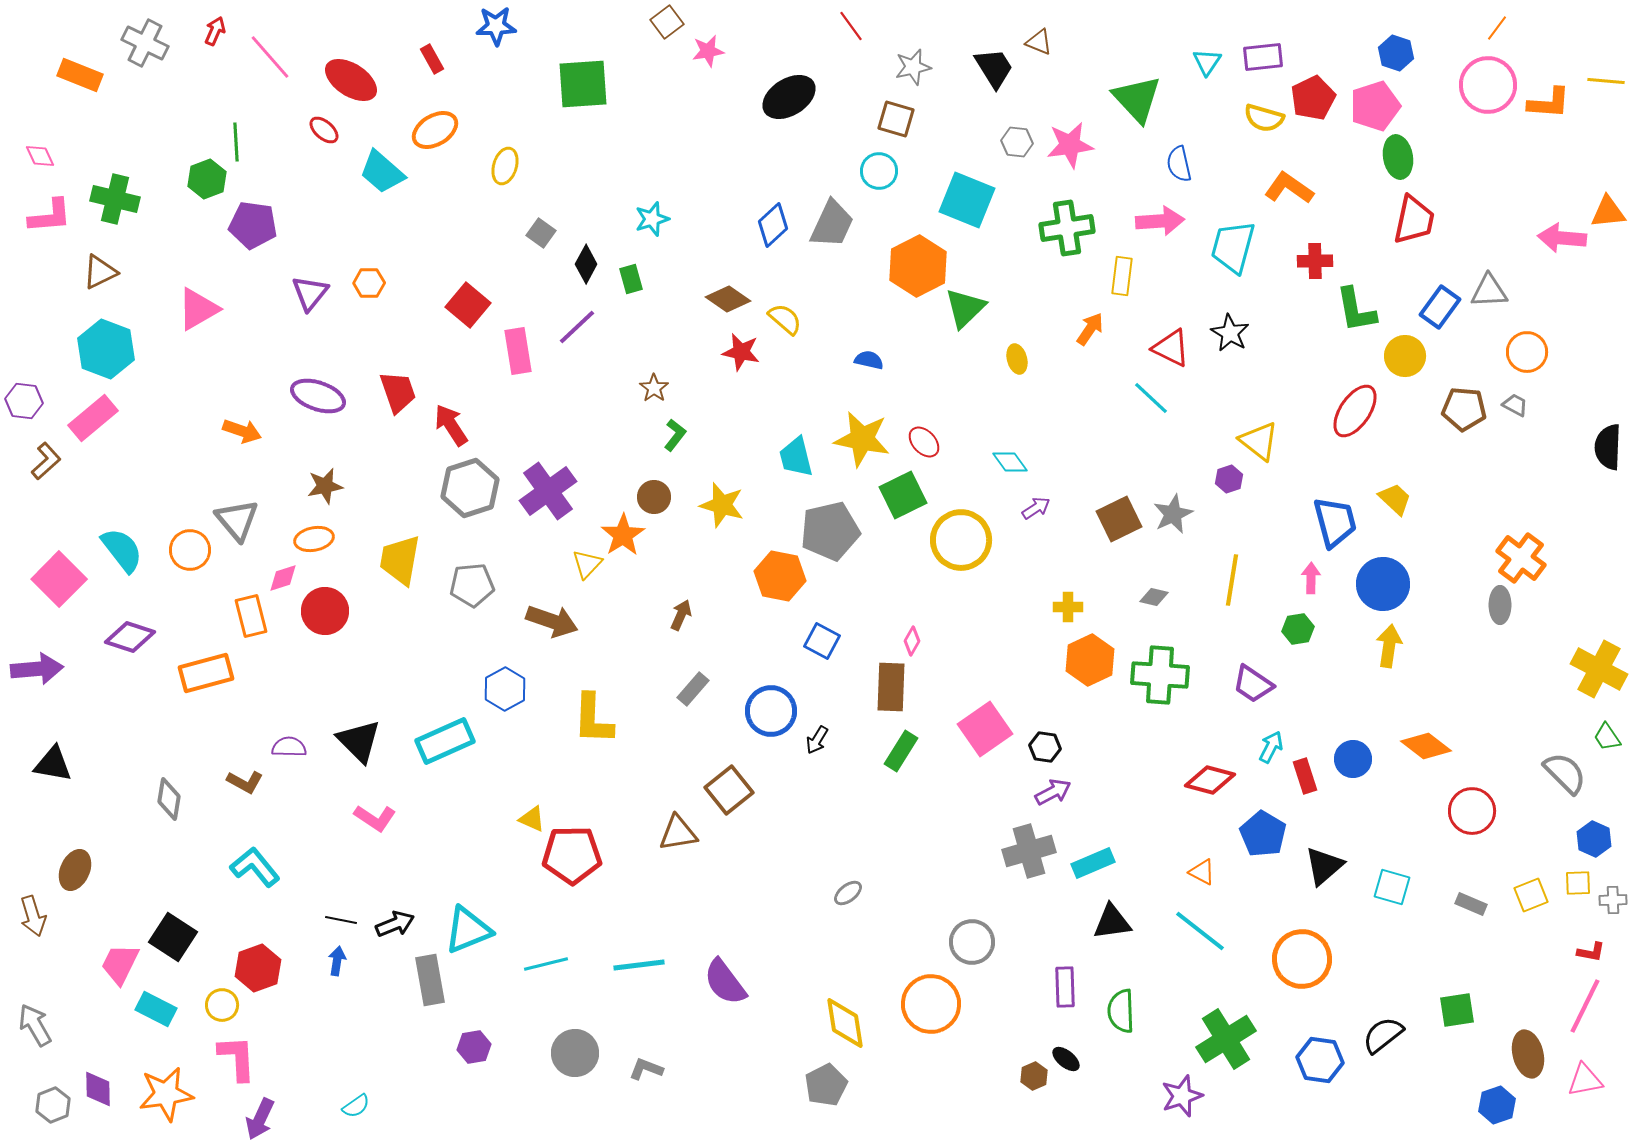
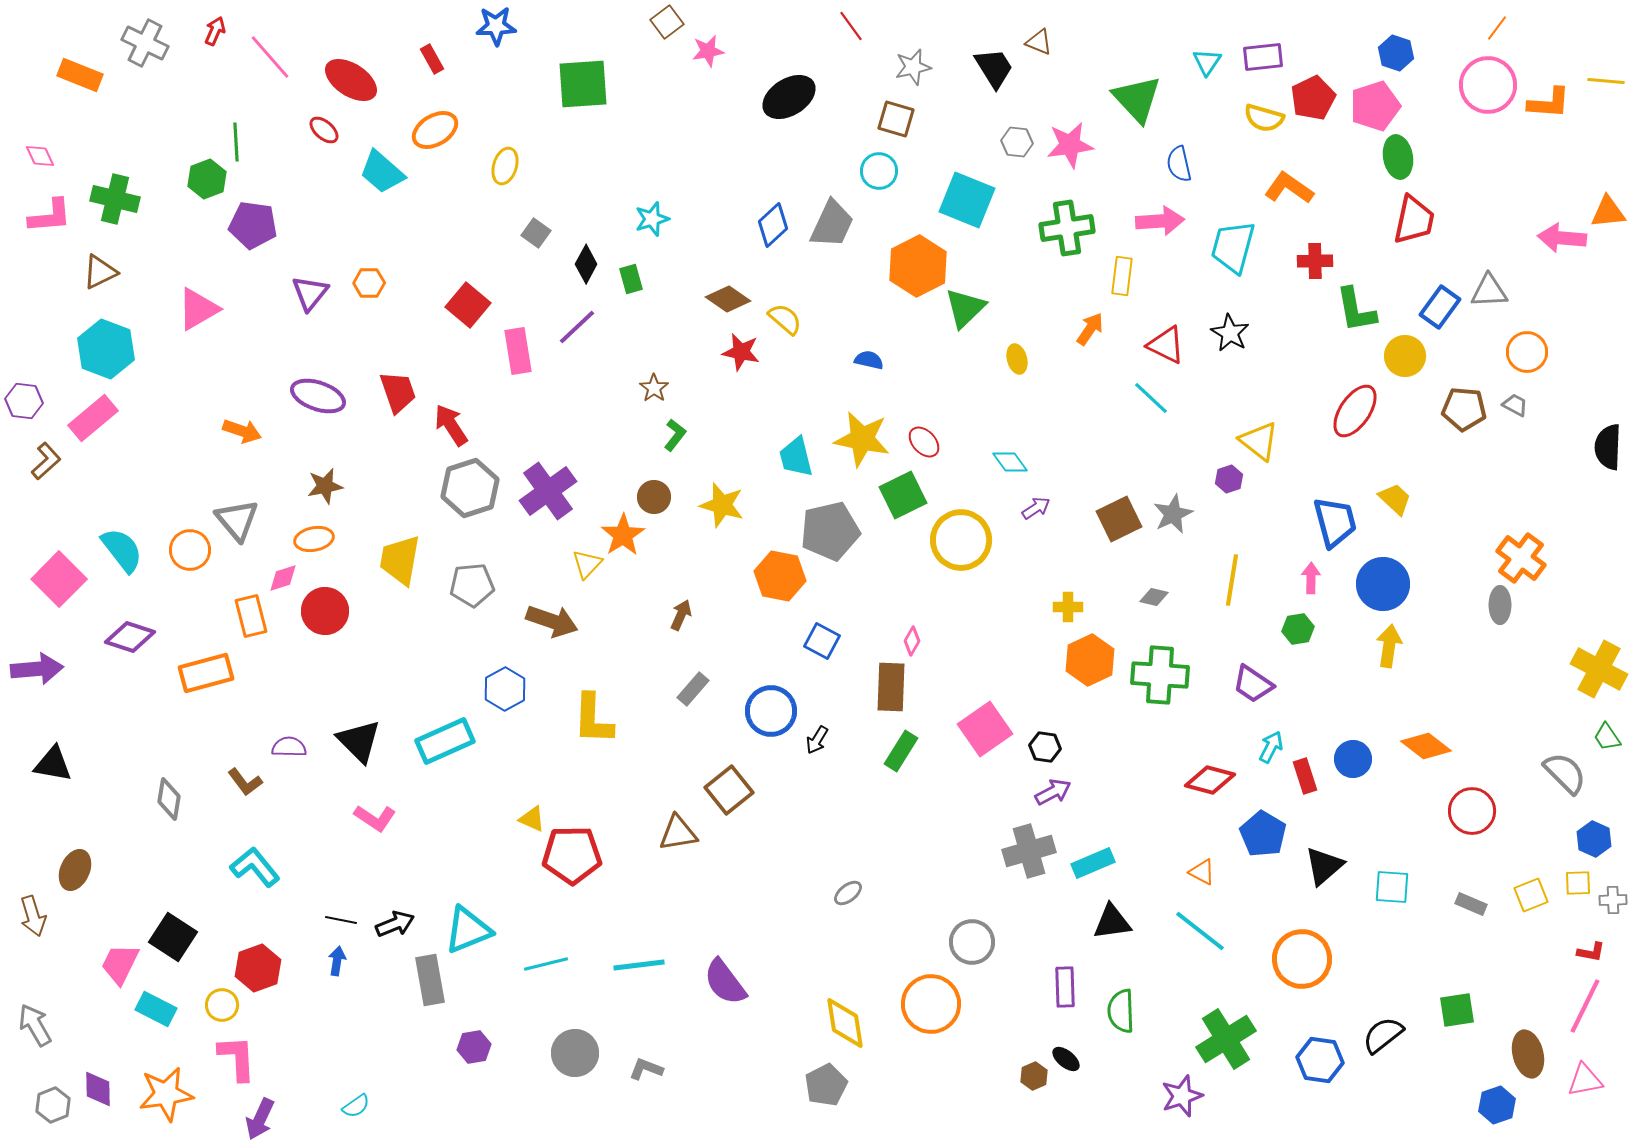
gray square at (541, 233): moved 5 px left
red triangle at (1171, 348): moved 5 px left, 3 px up
brown L-shape at (245, 782): rotated 24 degrees clockwise
cyan square at (1392, 887): rotated 12 degrees counterclockwise
